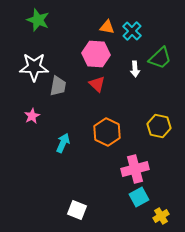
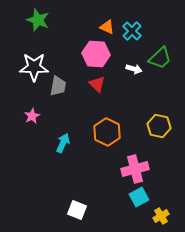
orange triangle: rotated 14 degrees clockwise
white arrow: moved 1 px left; rotated 70 degrees counterclockwise
